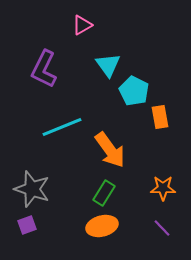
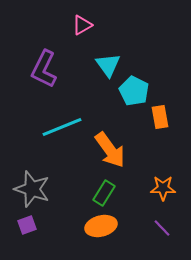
orange ellipse: moved 1 px left
